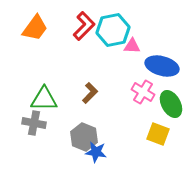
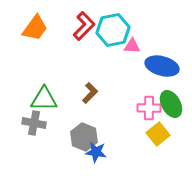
pink cross: moved 6 px right, 16 px down; rotated 30 degrees counterclockwise
yellow square: rotated 30 degrees clockwise
